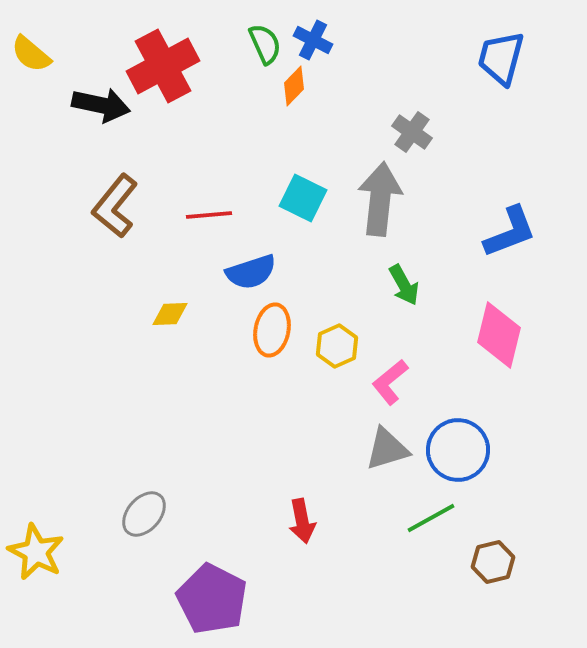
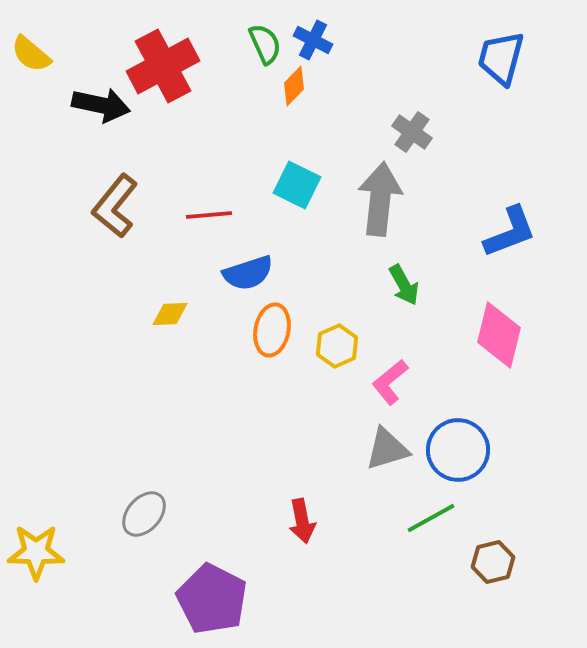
cyan square: moved 6 px left, 13 px up
blue semicircle: moved 3 px left, 1 px down
yellow star: rotated 26 degrees counterclockwise
